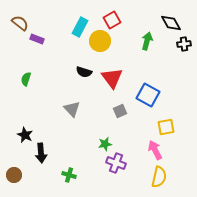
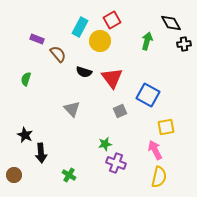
brown semicircle: moved 38 px right, 31 px down; rotated 12 degrees clockwise
green cross: rotated 16 degrees clockwise
